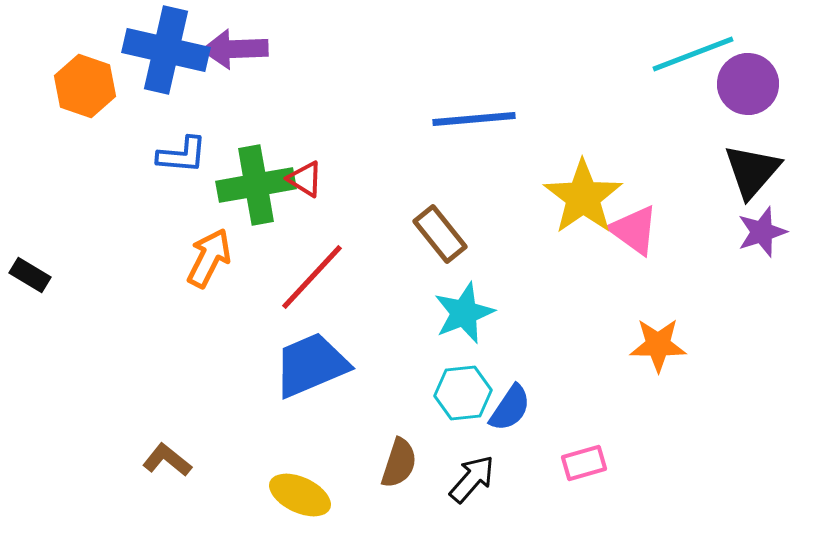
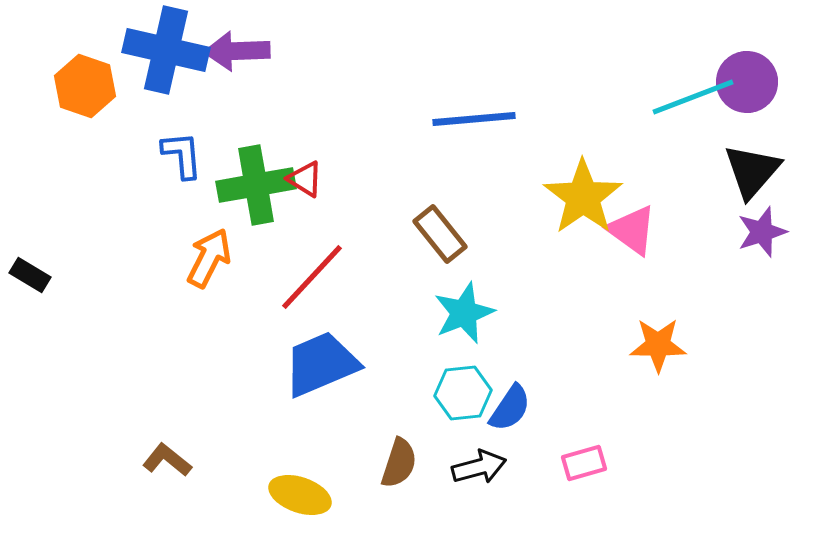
purple arrow: moved 2 px right, 2 px down
cyan line: moved 43 px down
purple circle: moved 1 px left, 2 px up
blue L-shape: rotated 100 degrees counterclockwise
pink triangle: moved 2 px left
blue trapezoid: moved 10 px right, 1 px up
black arrow: moved 7 px right, 12 px up; rotated 34 degrees clockwise
yellow ellipse: rotated 6 degrees counterclockwise
